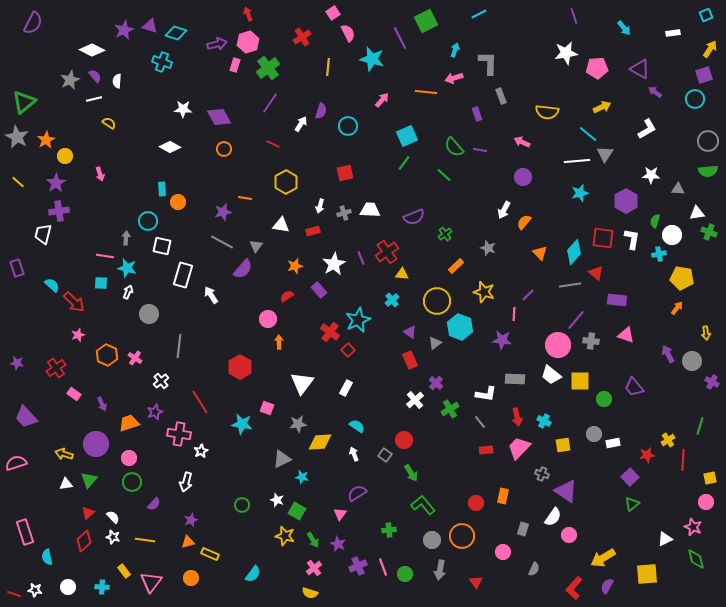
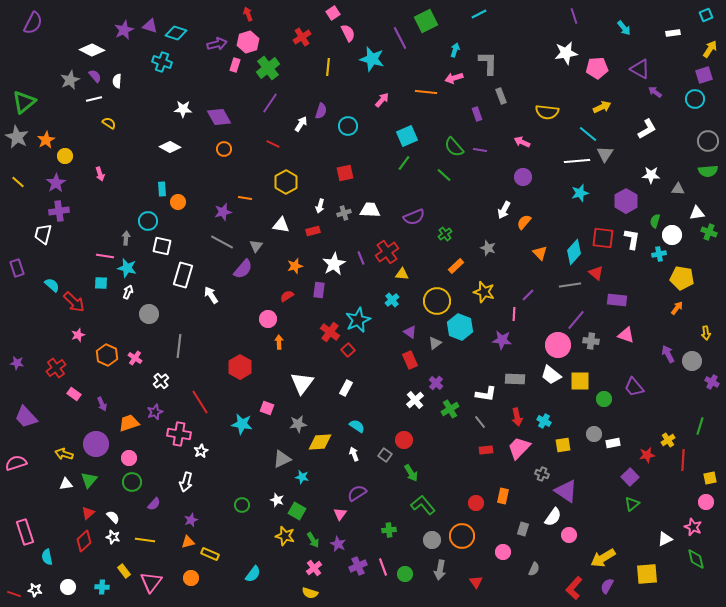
purple rectangle at (319, 290): rotated 49 degrees clockwise
